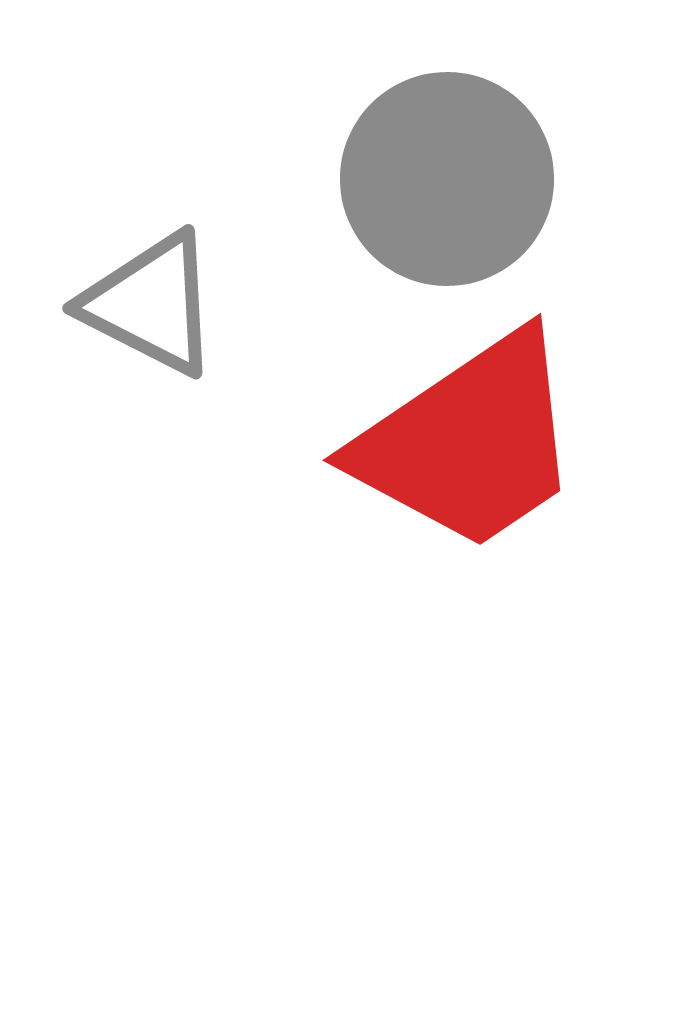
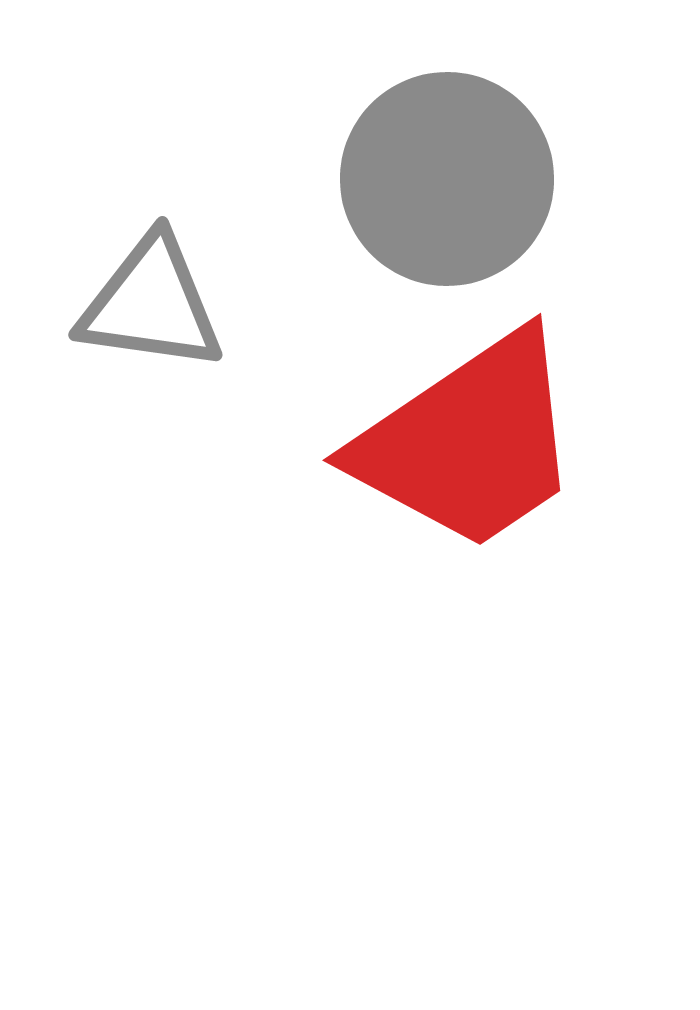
gray triangle: rotated 19 degrees counterclockwise
